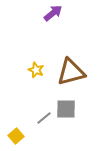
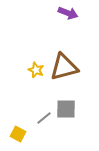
purple arrow: moved 15 px right; rotated 60 degrees clockwise
brown triangle: moved 7 px left, 5 px up
yellow square: moved 2 px right, 2 px up; rotated 21 degrees counterclockwise
